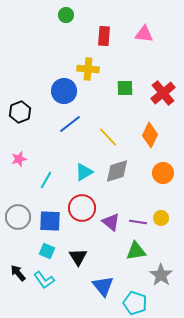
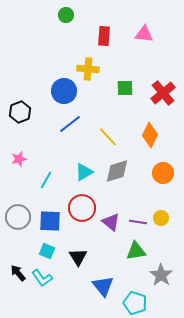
cyan L-shape: moved 2 px left, 2 px up
